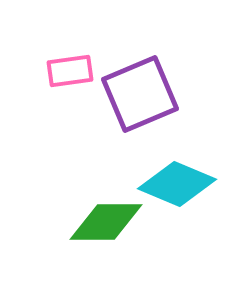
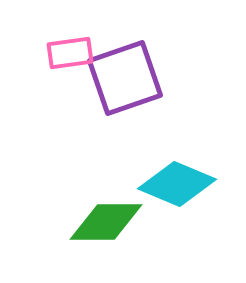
pink rectangle: moved 18 px up
purple square: moved 15 px left, 16 px up; rotated 4 degrees clockwise
